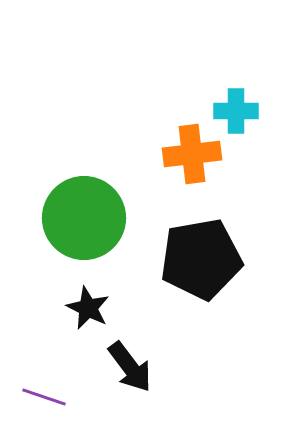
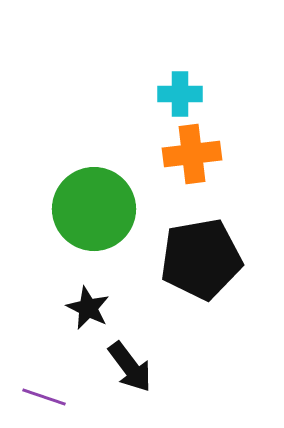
cyan cross: moved 56 px left, 17 px up
green circle: moved 10 px right, 9 px up
